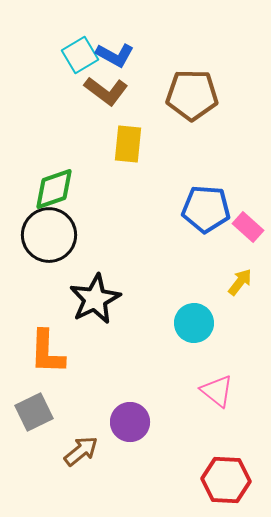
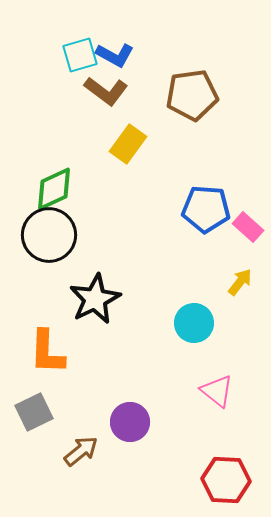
cyan square: rotated 15 degrees clockwise
brown pentagon: rotated 9 degrees counterclockwise
yellow rectangle: rotated 30 degrees clockwise
green diamond: rotated 6 degrees counterclockwise
